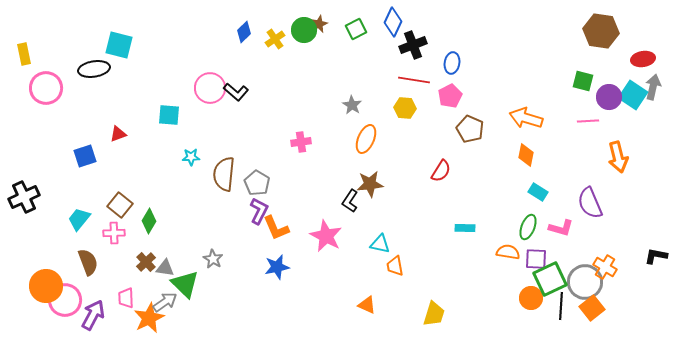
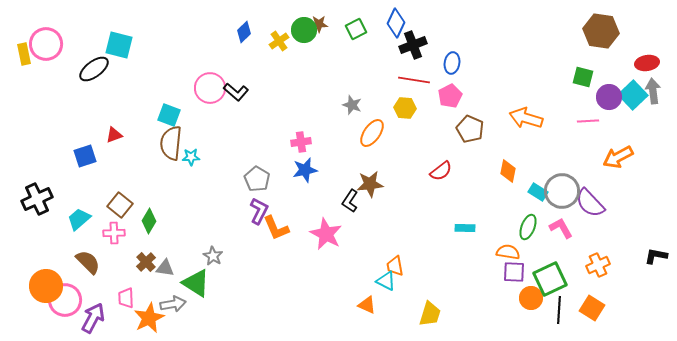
blue diamond at (393, 22): moved 3 px right, 1 px down
brown star at (319, 24): rotated 24 degrees clockwise
yellow cross at (275, 39): moved 4 px right, 2 px down
red ellipse at (643, 59): moved 4 px right, 4 px down
black ellipse at (94, 69): rotated 28 degrees counterclockwise
green square at (583, 81): moved 4 px up
gray arrow at (653, 87): moved 4 px down; rotated 20 degrees counterclockwise
pink circle at (46, 88): moved 44 px up
cyan square at (633, 95): rotated 12 degrees clockwise
gray star at (352, 105): rotated 12 degrees counterclockwise
cyan square at (169, 115): rotated 15 degrees clockwise
red triangle at (118, 134): moved 4 px left, 1 px down
orange ellipse at (366, 139): moved 6 px right, 6 px up; rotated 12 degrees clockwise
orange diamond at (526, 155): moved 18 px left, 16 px down
orange arrow at (618, 157): rotated 76 degrees clockwise
red semicircle at (441, 171): rotated 20 degrees clockwise
brown semicircle at (224, 174): moved 53 px left, 31 px up
gray pentagon at (257, 183): moved 4 px up
black cross at (24, 197): moved 13 px right, 2 px down
purple semicircle at (590, 203): rotated 20 degrees counterclockwise
cyan trapezoid at (79, 219): rotated 10 degrees clockwise
pink L-shape at (561, 228): rotated 135 degrees counterclockwise
pink star at (326, 236): moved 2 px up
cyan triangle at (380, 244): moved 6 px right, 37 px down; rotated 15 degrees clockwise
gray star at (213, 259): moved 3 px up
purple square at (536, 259): moved 22 px left, 13 px down
brown semicircle at (88, 262): rotated 24 degrees counterclockwise
blue star at (277, 267): moved 28 px right, 97 px up
orange cross at (605, 267): moved 7 px left, 2 px up; rotated 35 degrees clockwise
gray circle at (585, 282): moved 23 px left, 91 px up
green triangle at (185, 284): moved 11 px right, 1 px up; rotated 12 degrees counterclockwise
gray arrow at (165, 302): moved 8 px right, 2 px down; rotated 25 degrees clockwise
black line at (561, 306): moved 2 px left, 4 px down
orange square at (592, 308): rotated 20 degrees counterclockwise
yellow trapezoid at (434, 314): moved 4 px left
purple arrow at (93, 315): moved 3 px down
